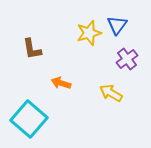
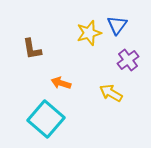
purple cross: moved 1 px right, 1 px down
cyan square: moved 17 px right
